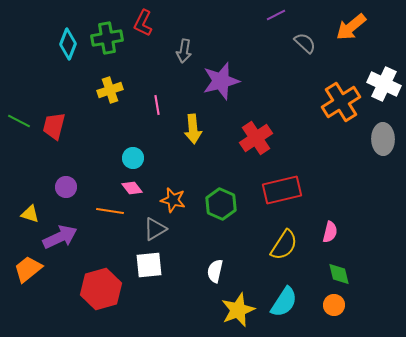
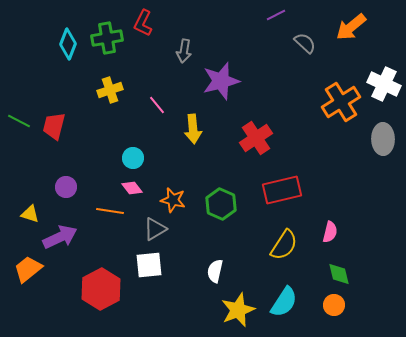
pink line: rotated 30 degrees counterclockwise
red hexagon: rotated 12 degrees counterclockwise
